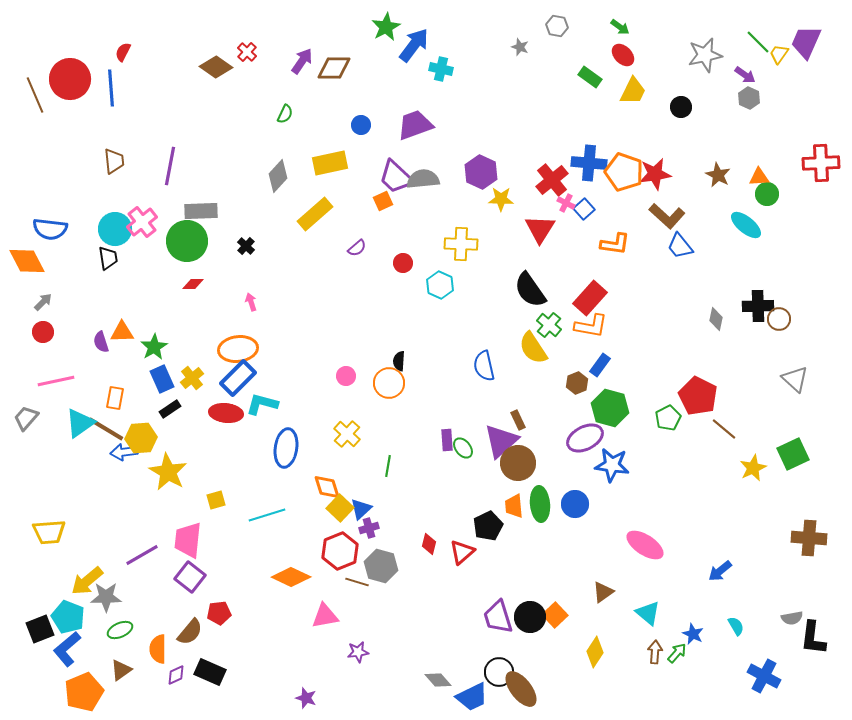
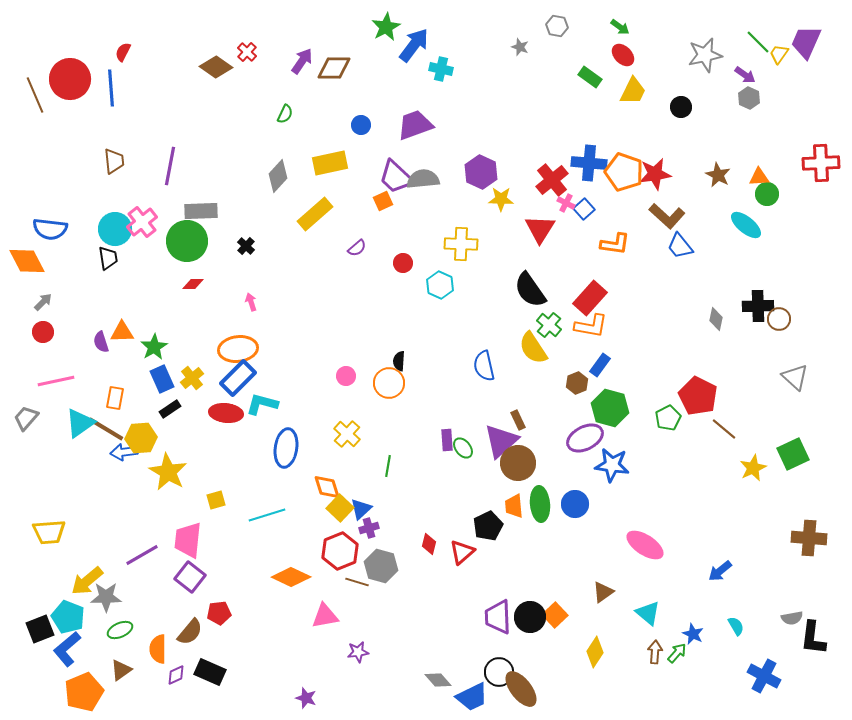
gray triangle at (795, 379): moved 2 px up
purple trapezoid at (498, 617): rotated 15 degrees clockwise
